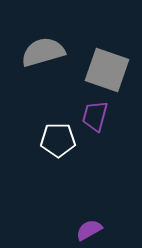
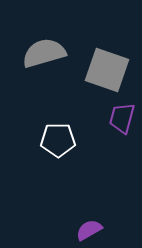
gray semicircle: moved 1 px right, 1 px down
purple trapezoid: moved 27 px right, 2 px down
